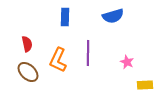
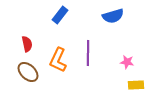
blue rectangle: moved 5 px left, 2 px up; rotated 36 degrees clockwise
pink star: rotated 16 degrees counterclockwise
yellow rectangle: moved 9 px left
